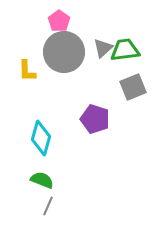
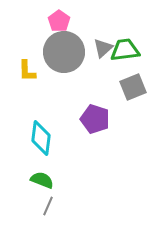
cyan diamond: rotated 8 degrees counterclockwise
